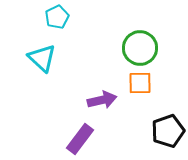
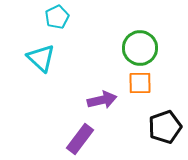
cyan triangle: moved 1 px left
black pentagon: moved 3 px left, 4 px up
